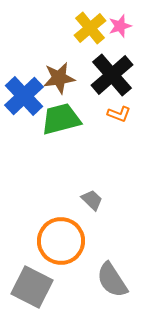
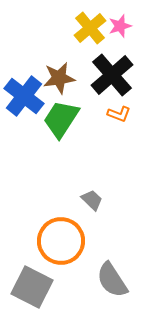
blue cross: rotated 9 degrees counterclockwise
green trapezoid: rotated 42 degrees counterclockwise
